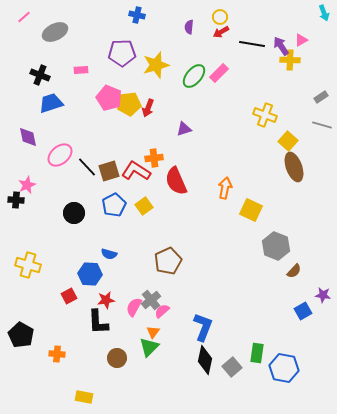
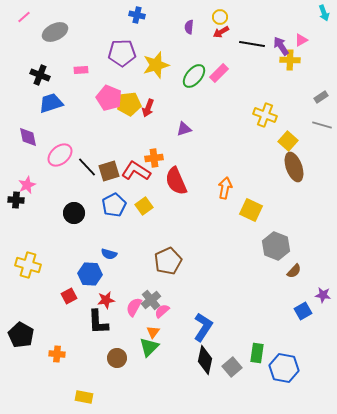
blue L-shape at (203, 327): rotated 12 degrees clockwise
